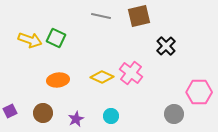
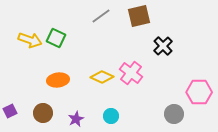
gray line: rotated 48 degrees counterclockwise
black cross: moved 3 px left
